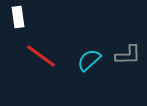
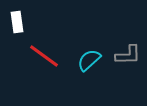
white rectangle: moved 1 px left, 5 px down
red line: moved 3 px right
